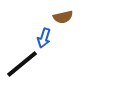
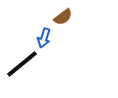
brown semicircle: rotated 24 degrees counterclockwise
